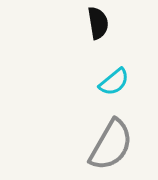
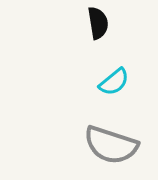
gray semicircle: rotated 78 degrees clockwise
